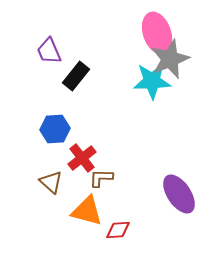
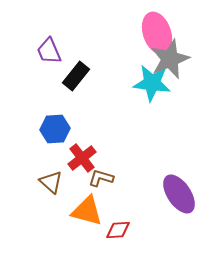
cyan star: moved 2 px down; rotated 9 degrees clockwise
brown L-shape: rotated 15 degrees clockwise
